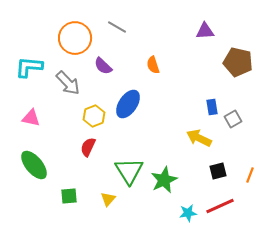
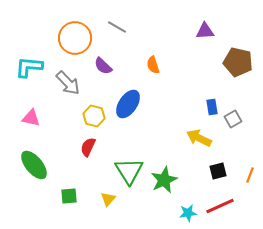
yellow hexagon: rotated 25 degrees counterclockwise
